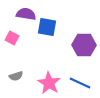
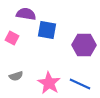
blue square: moved 3 px down
blue line: moved 1 px down
